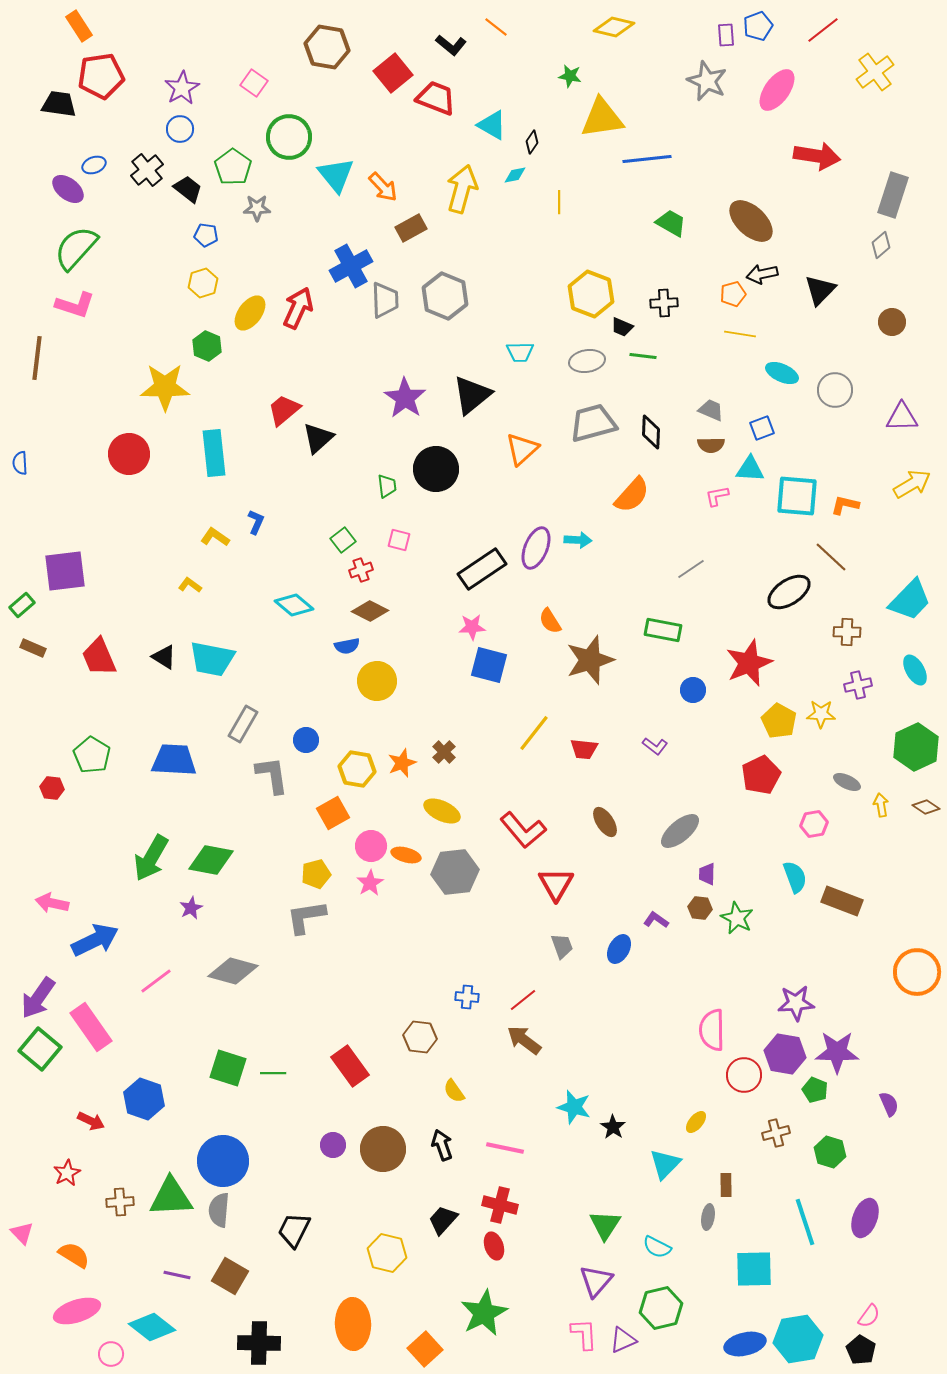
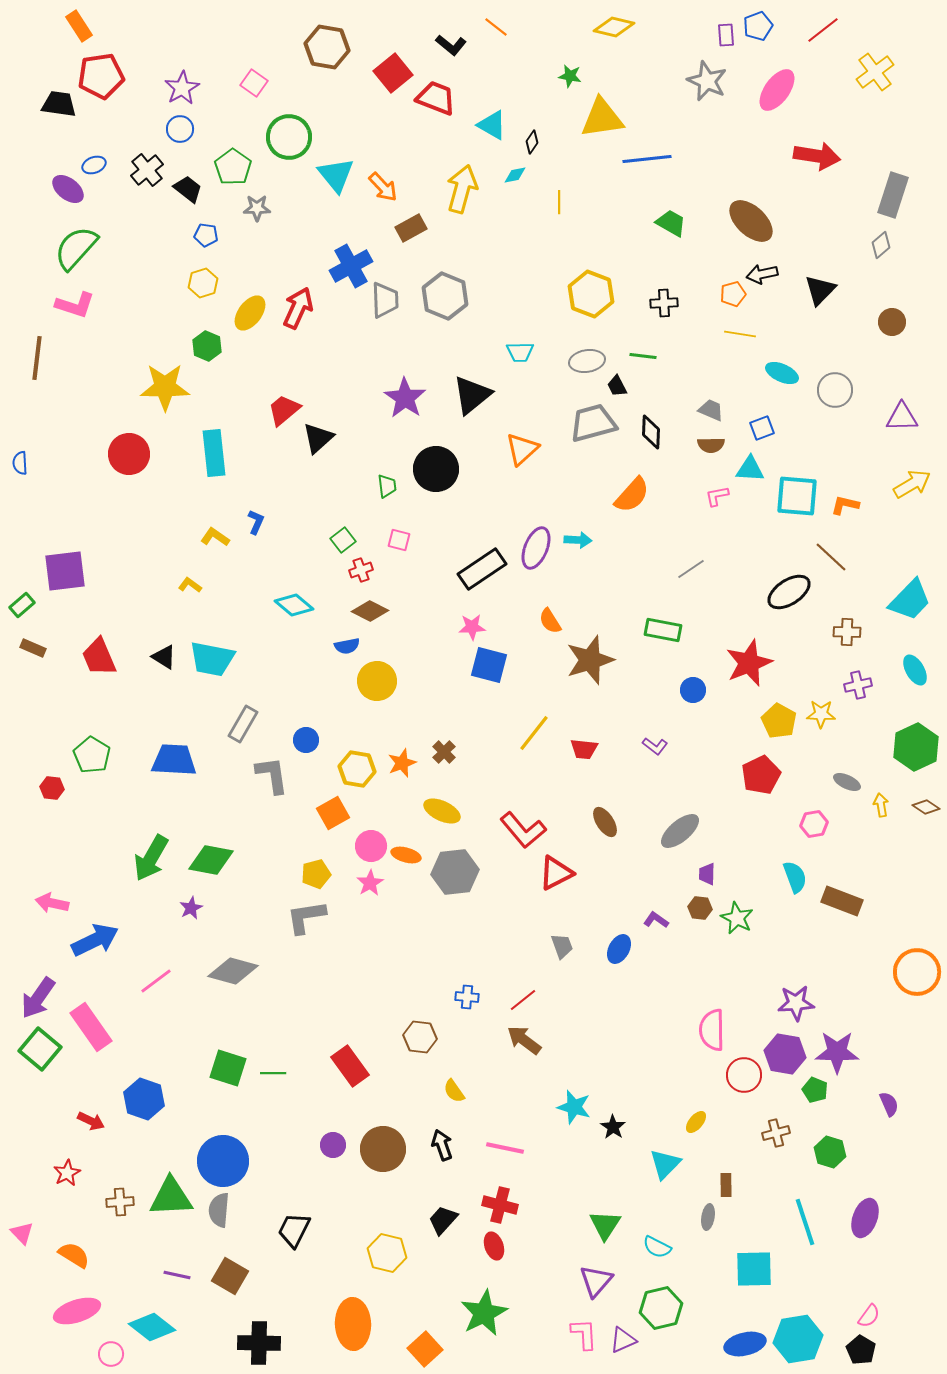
black trapezoid at (622, 327): moved 5 px left, 59 px down; rotated 40 degrees clockwise
red triangle at (556, 884): moved 11 px up; rotated 33 degrees clockwise
